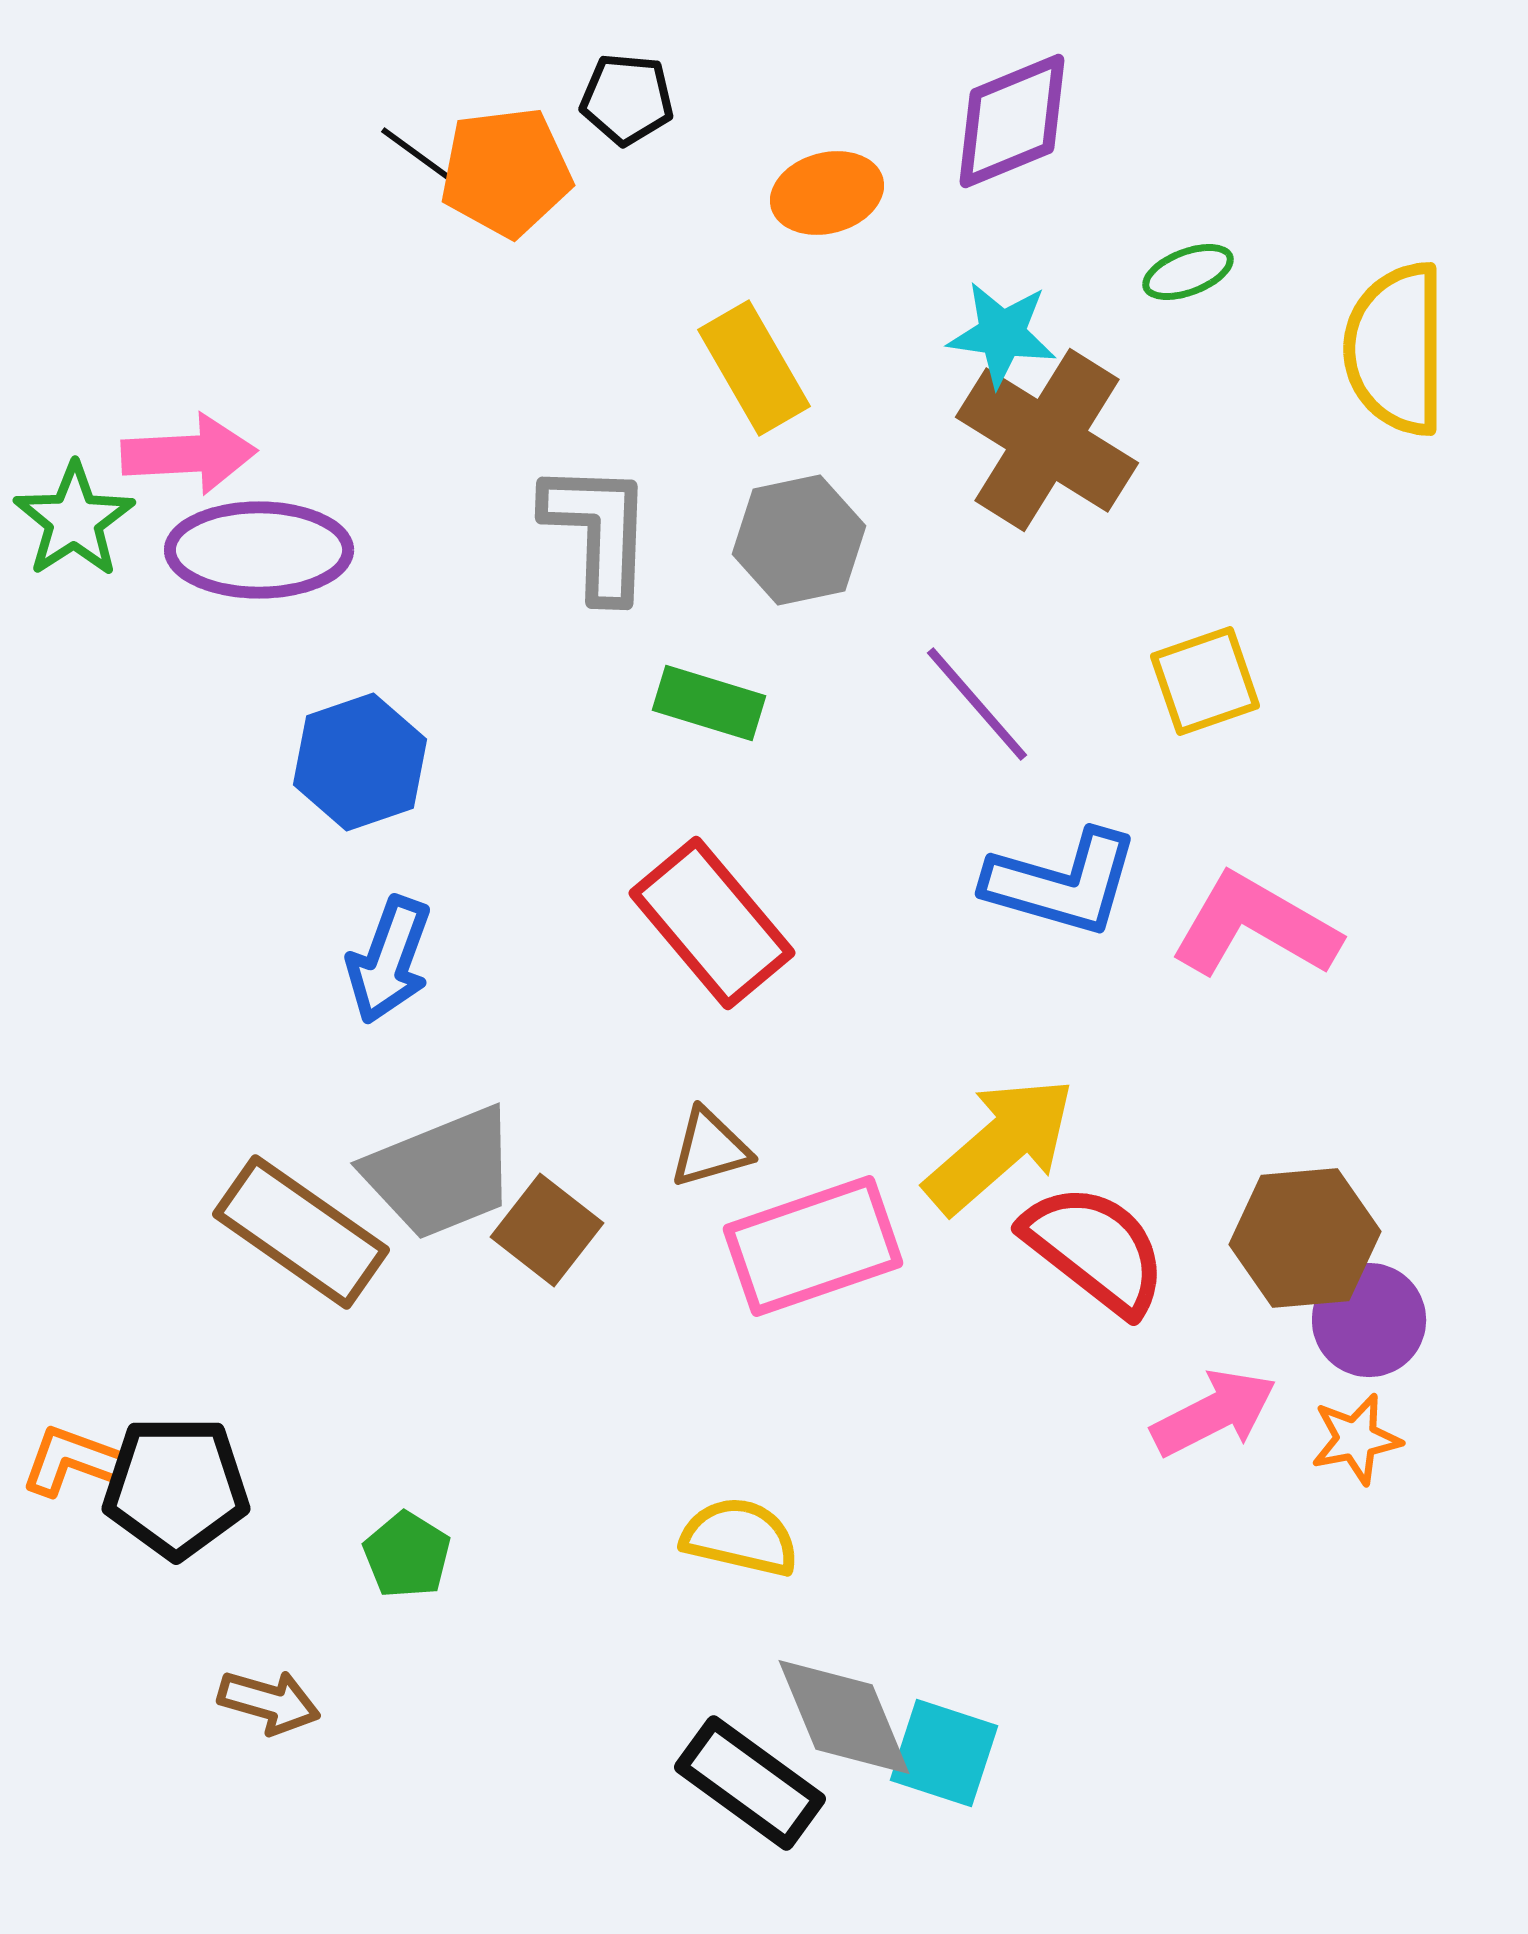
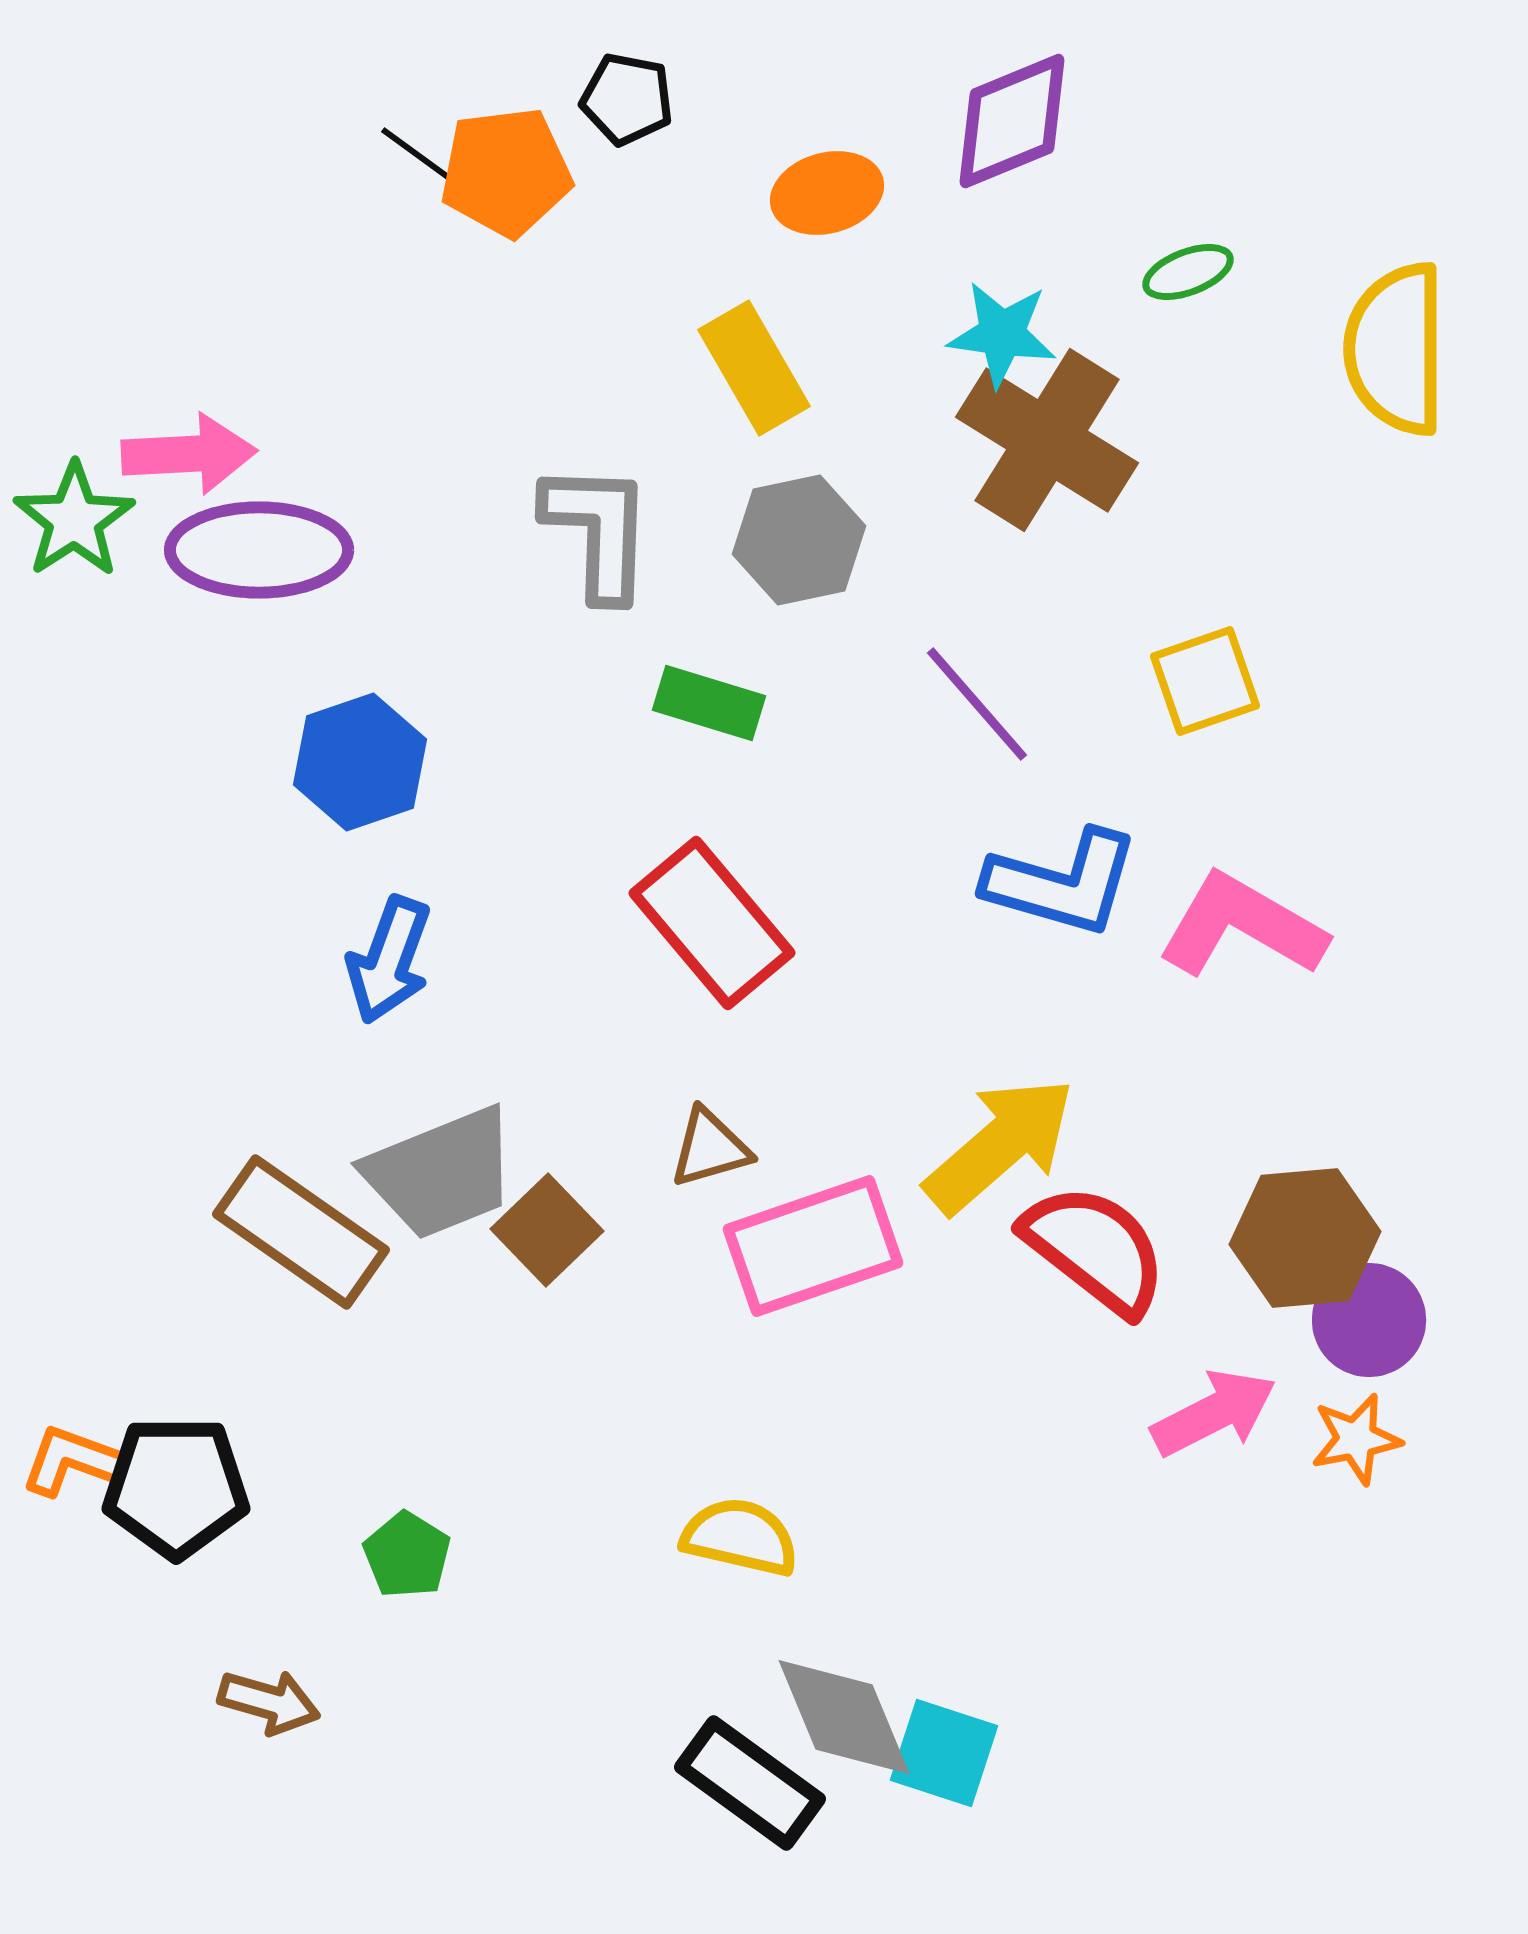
black pentagon at (627, 99): rotated 6 degrees clockwise
pink L-shape at (1255, 926): moved 13 px left
brown square at (547, 1230): rotated 8 degrees clockwise
